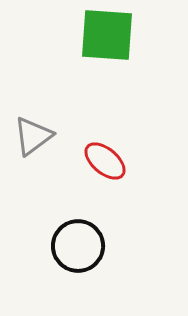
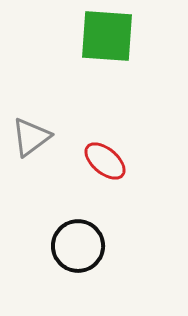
green square: moved 1 px down
gray triangle: moved 2 px left, 1 px down
